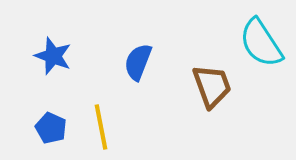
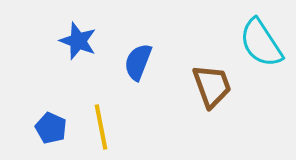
blue star: moved 25 px right, 15 px up
